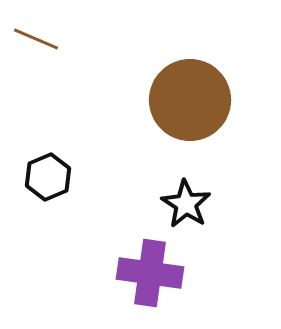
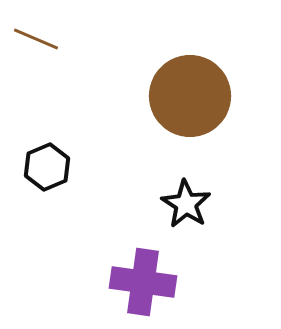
brown circle: moved 4 px up
black hexagon: moved 1 px left, 10 px up
purple cross: moved 7 px left, 9 px down
